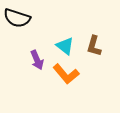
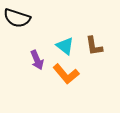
brown L-shape: rotated 25 degrees counterclockwise
